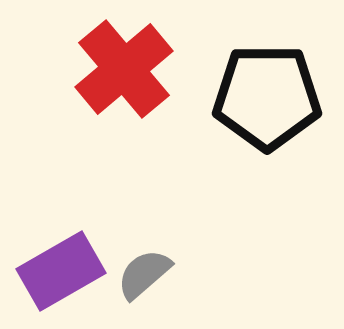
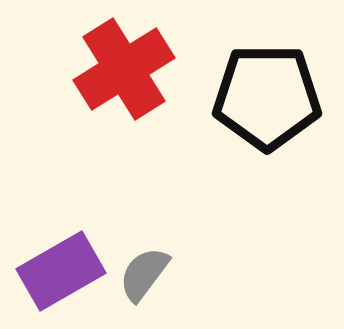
red cross: rotated 8 degrees clockwise
gray semicircle: rotated 12 degrees counterclockwise
